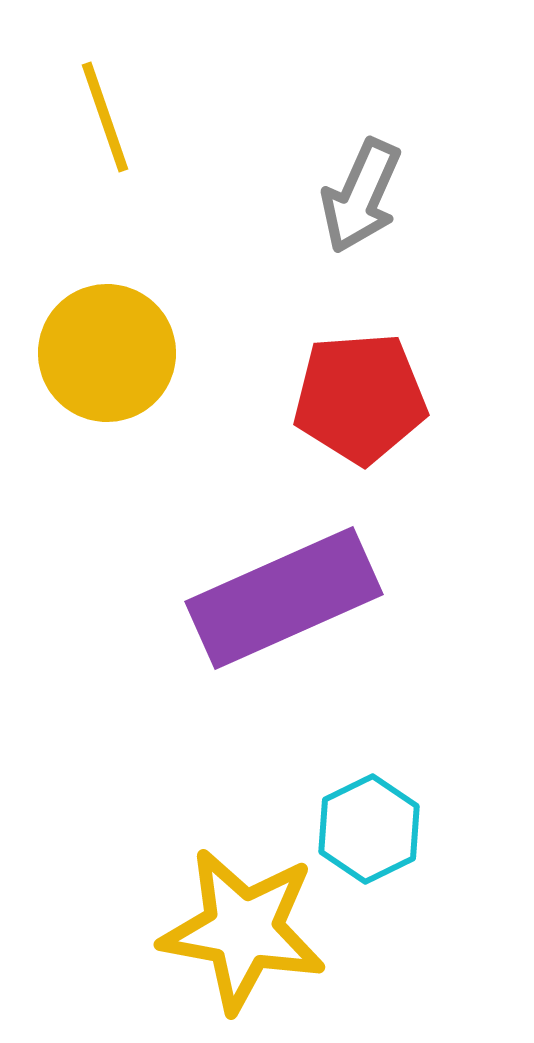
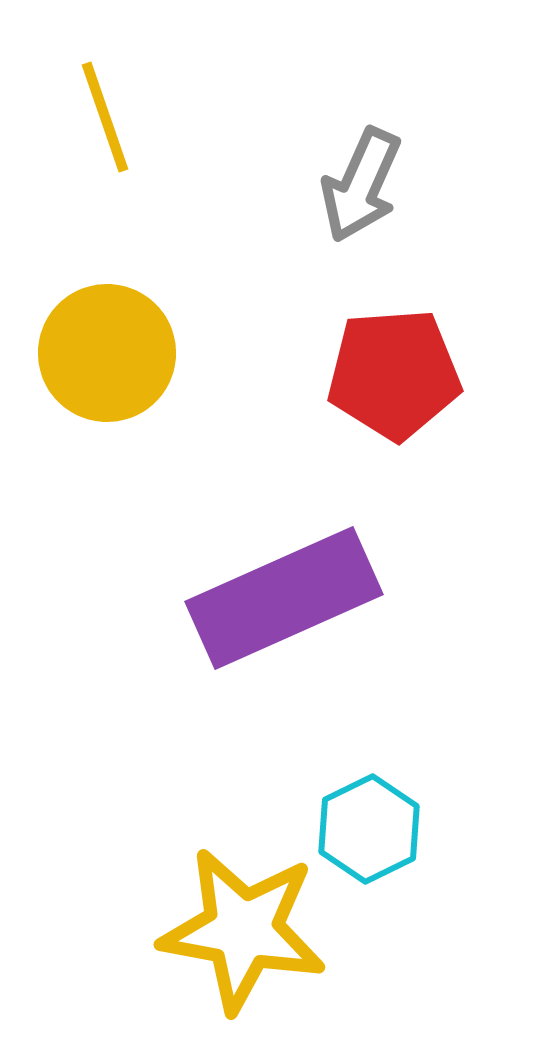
gray arrow: moved 11 px up
red pentagon: moved 34 px right, 24 px up
